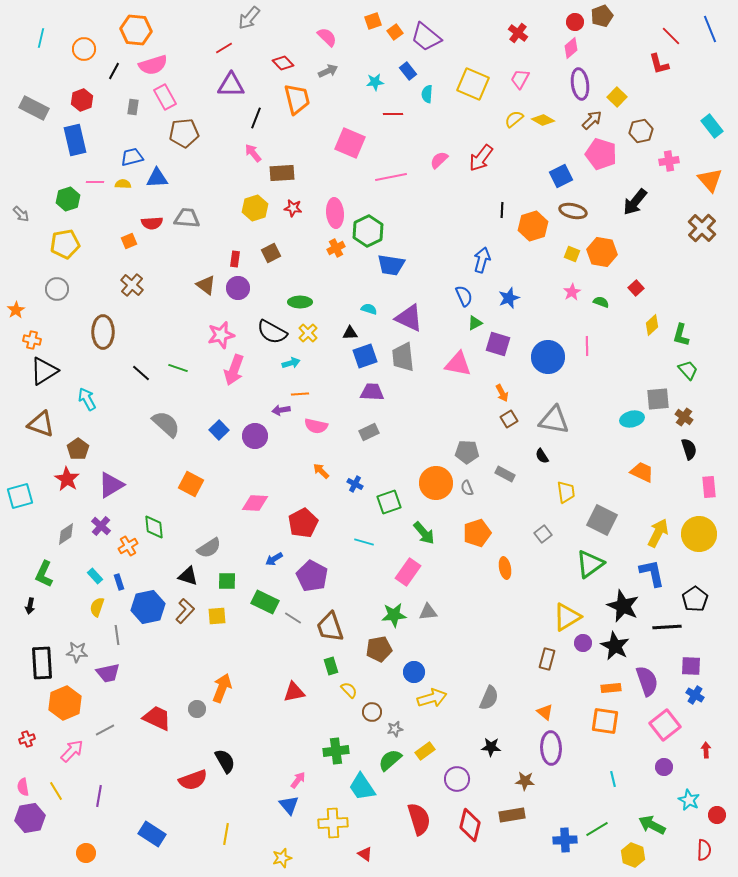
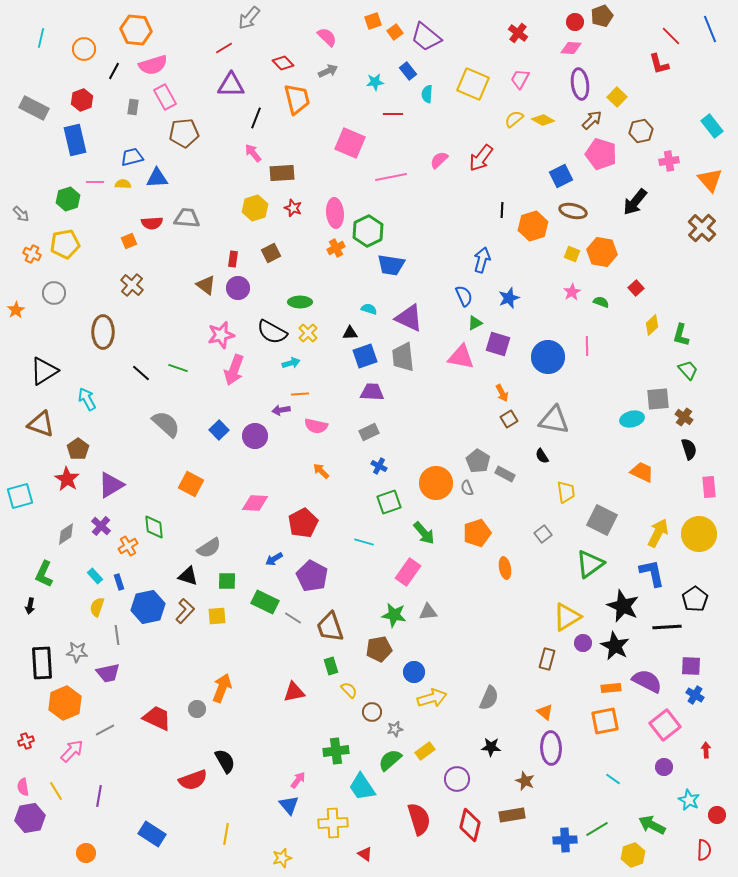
pink diamond at (571, 48): rotated 45 degrees clockwise
red star at (293, 208): rotated 12 degrees clockwise
red rectangle at (235, 259): moved 2 px left
gray circle at (57, 289): moved 3 px left, 4 px down
orange cross at (32, 340): moved 86 px up; rotated 12 degrees clockwise
pink triangle at (458, 364): moved 3 px right, 7 px up
gray pentagon at (467, 452): moved 11 px right, 9 px down; rotated 30 degrees clockwise
blue cross at (355, 484): moved 24 px right, 18 px up
green star at (394, 615): rotated 15 degrees clockwise
purple semicircle at (647, 681): rotated 44 degrees counterclockwise
orange square at (605, 721): rotated 20 degrees counterclockwise
red cross at (27, 739): moved 1 px left, 2 px down
cyan line at (613, 779): rotated 42 degrees counterclockwise
brown star at (525, 781): rotated 18 degrees clockwise
yellow hexagon at (633, 855): rotated 20 degrees clockwise
